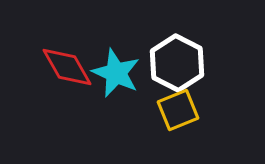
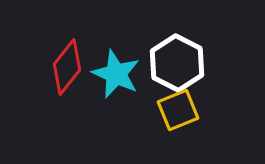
red diamond: rotated 68 degrees clockwise
cyan star: moved 1 px down
